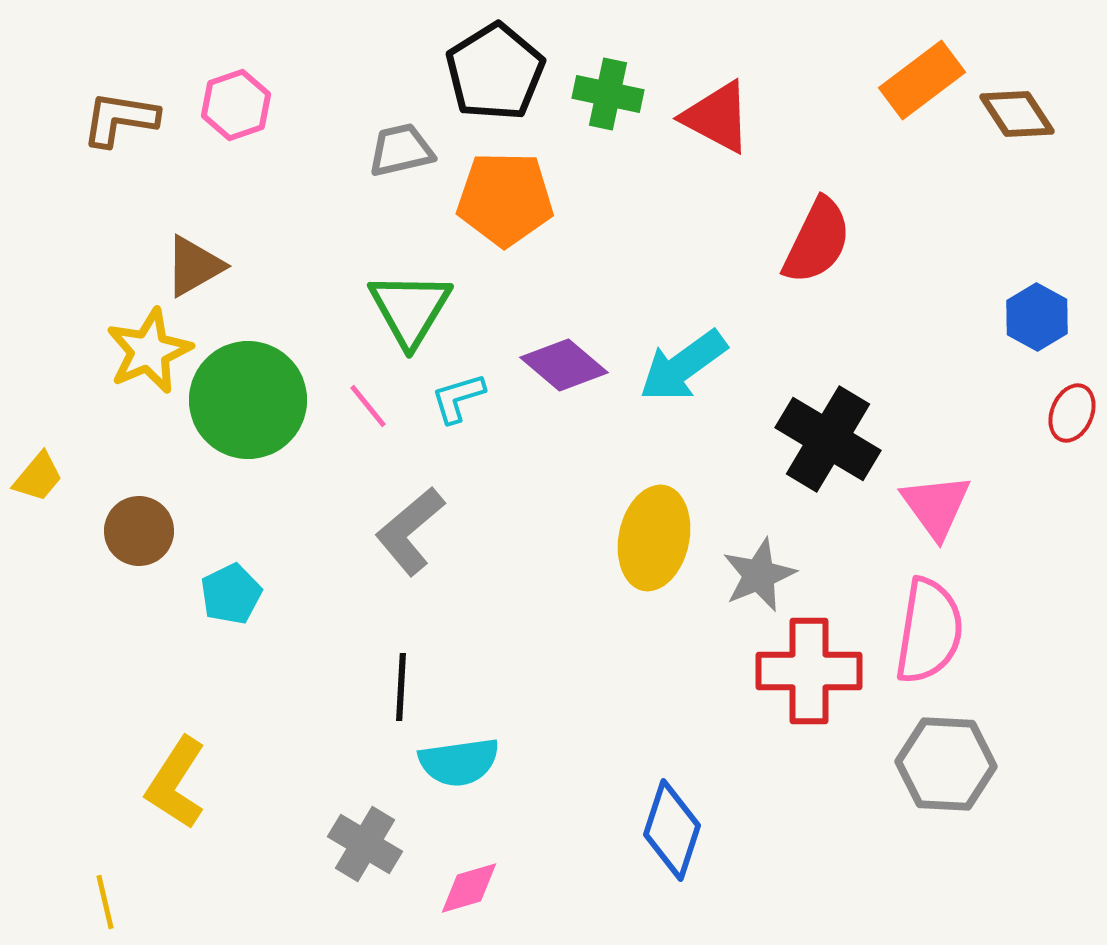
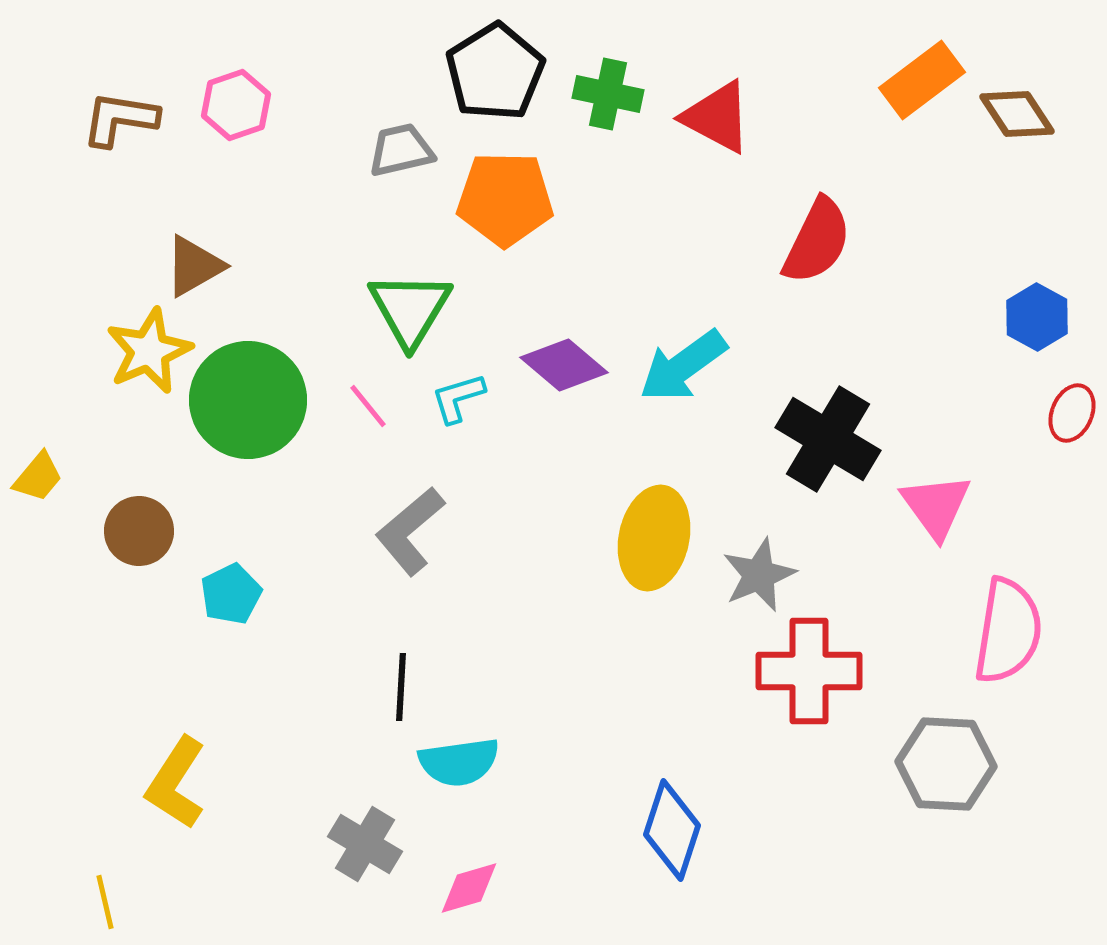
pink semicircle: moved 79 px right
